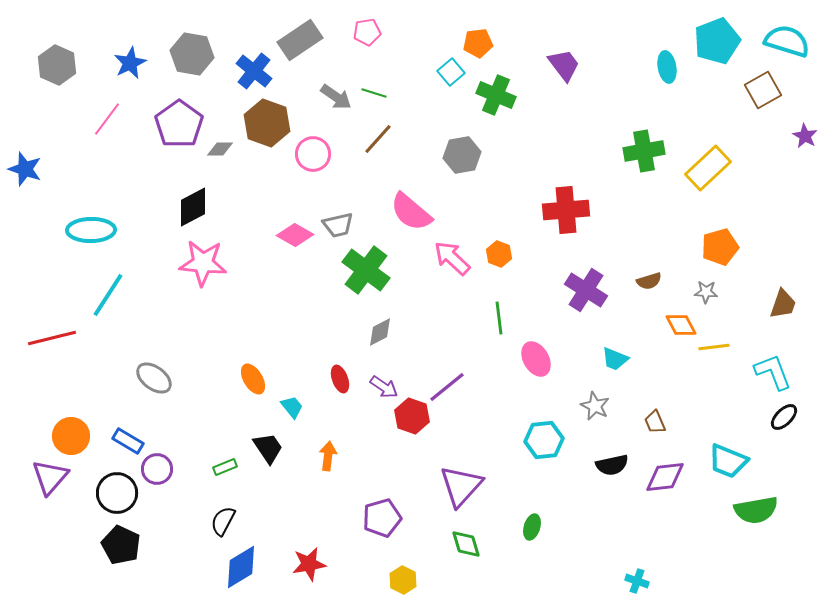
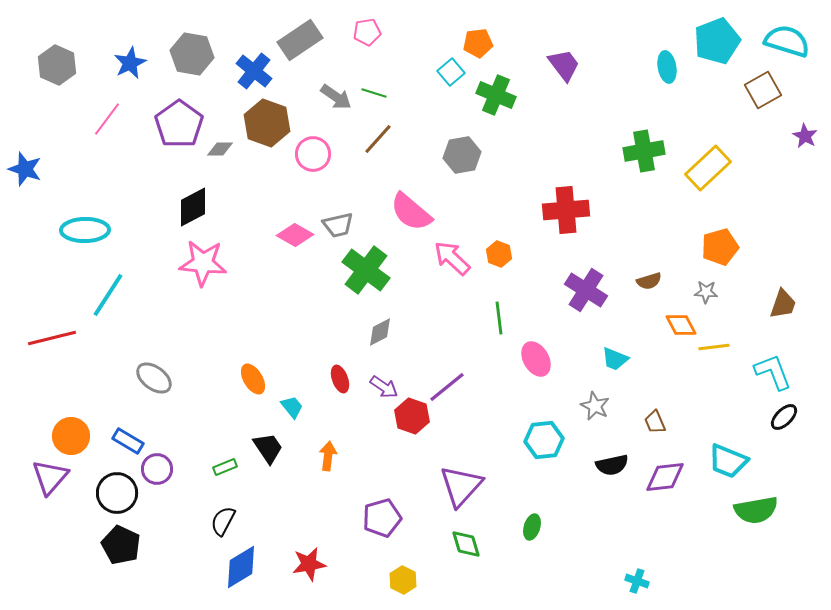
cyan ellipse at (91, 230): moved 6 px left
